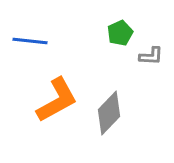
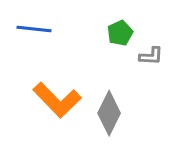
blue line: moved 4 px right, 12 px up
orange L-shape: rotated 75 degrees clockwise
gray diamond: rotated 18 degrees counterclockwise
